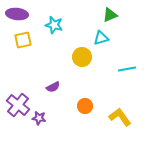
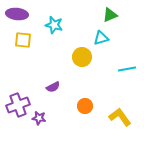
yellow square: rotated 18 degrees clockwise
purple cross: rotated 30 degrees clockwise
